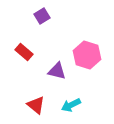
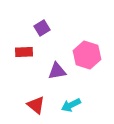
purple square: moved 12 px down
red rectangle: rotated 42 degrees counterclockwise
purple triangle: rotated 24 degrees counterclockwise
